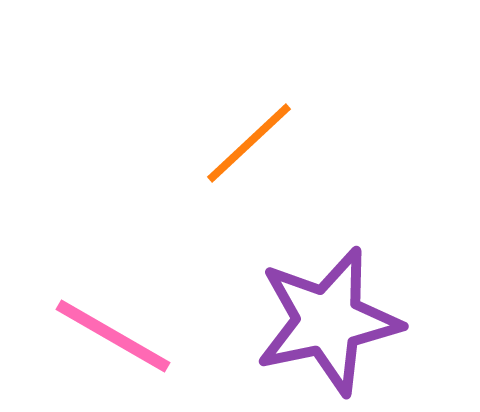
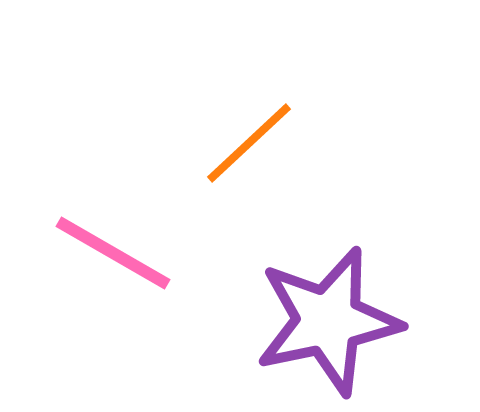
pink line: moved 83 px up
